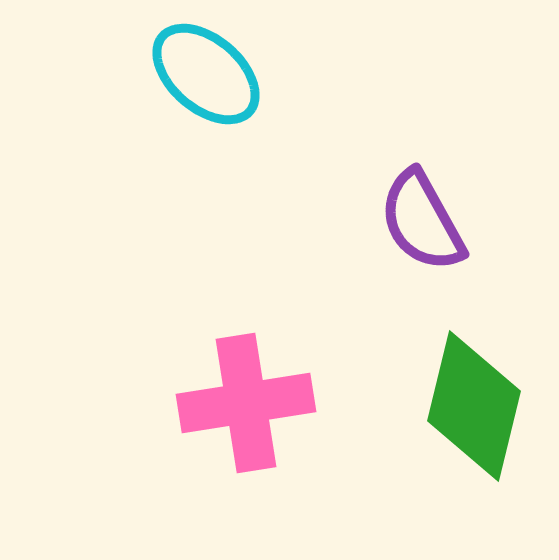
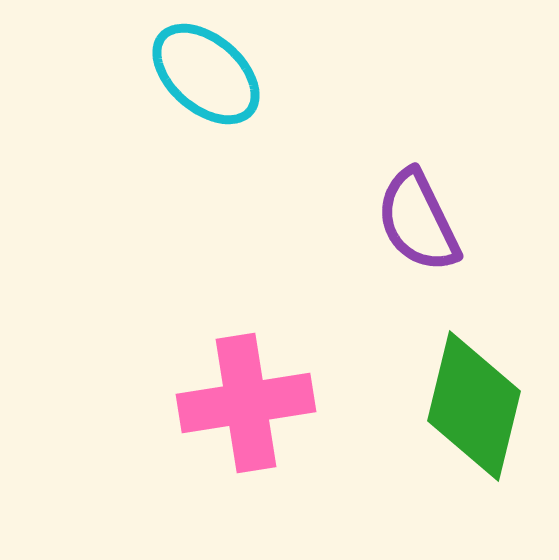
purple semicircle: moved 4 px left; rotated 3 degrees clockwise
